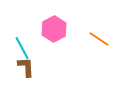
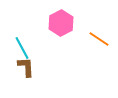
pink hexagon: moved 7 px right, 6 px up
